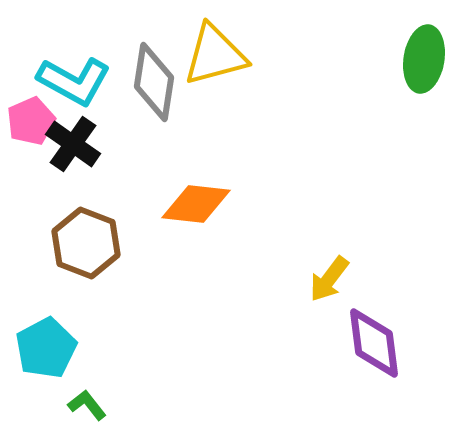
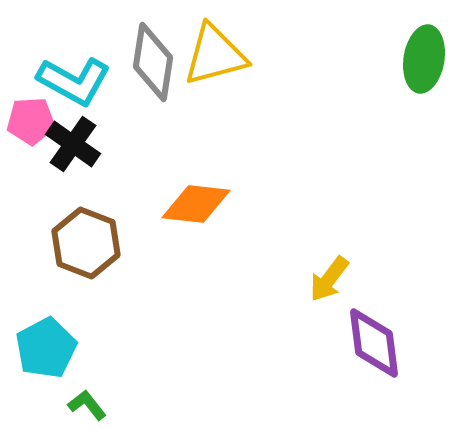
gray diamond: moved 1 px left, 20 px up
pink pentagon: rotated 21 degrees clockwise
